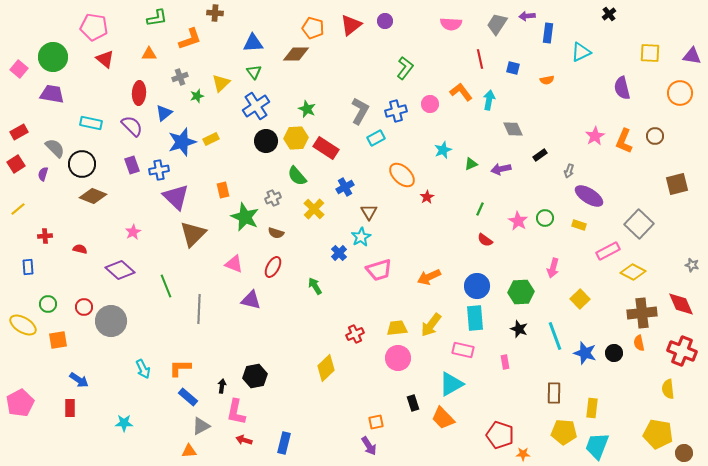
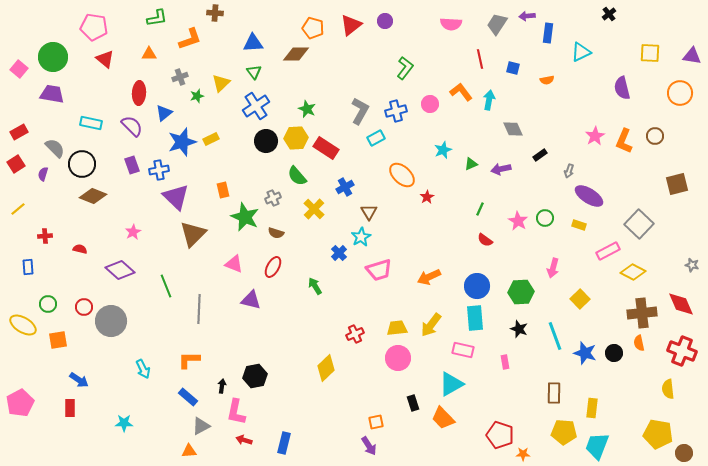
orange L-shape at (180, 368): moved 9 px right, 8 px up
